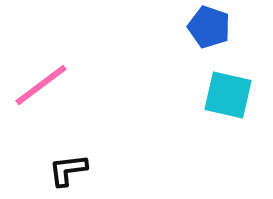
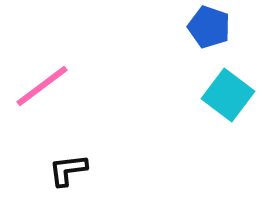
pink line: moved 1 px right, 1 px down
cyan square: rotated 24 degrees clockwise
